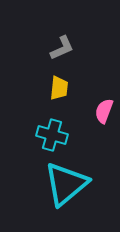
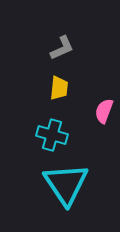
cyan triangle: rotated 24 degrees counterclockwise
